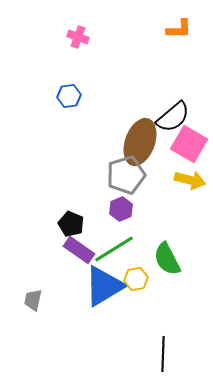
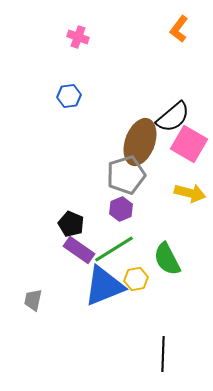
orange L-shape: rotated 128 degrees clockwise
yellow arrow: moved 13 px down
blue triangle: rotated 9 degrees clockwise
